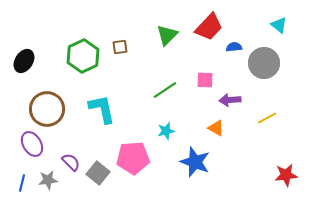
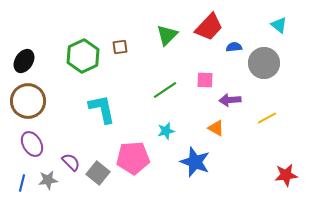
brown circle: moved 19 px left, 8 px up
